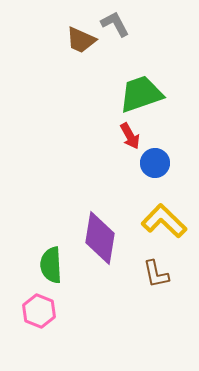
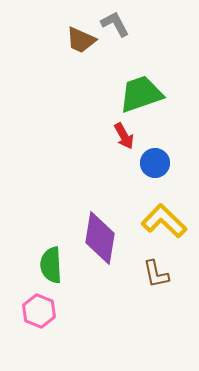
red arrow: moved 6 px left
